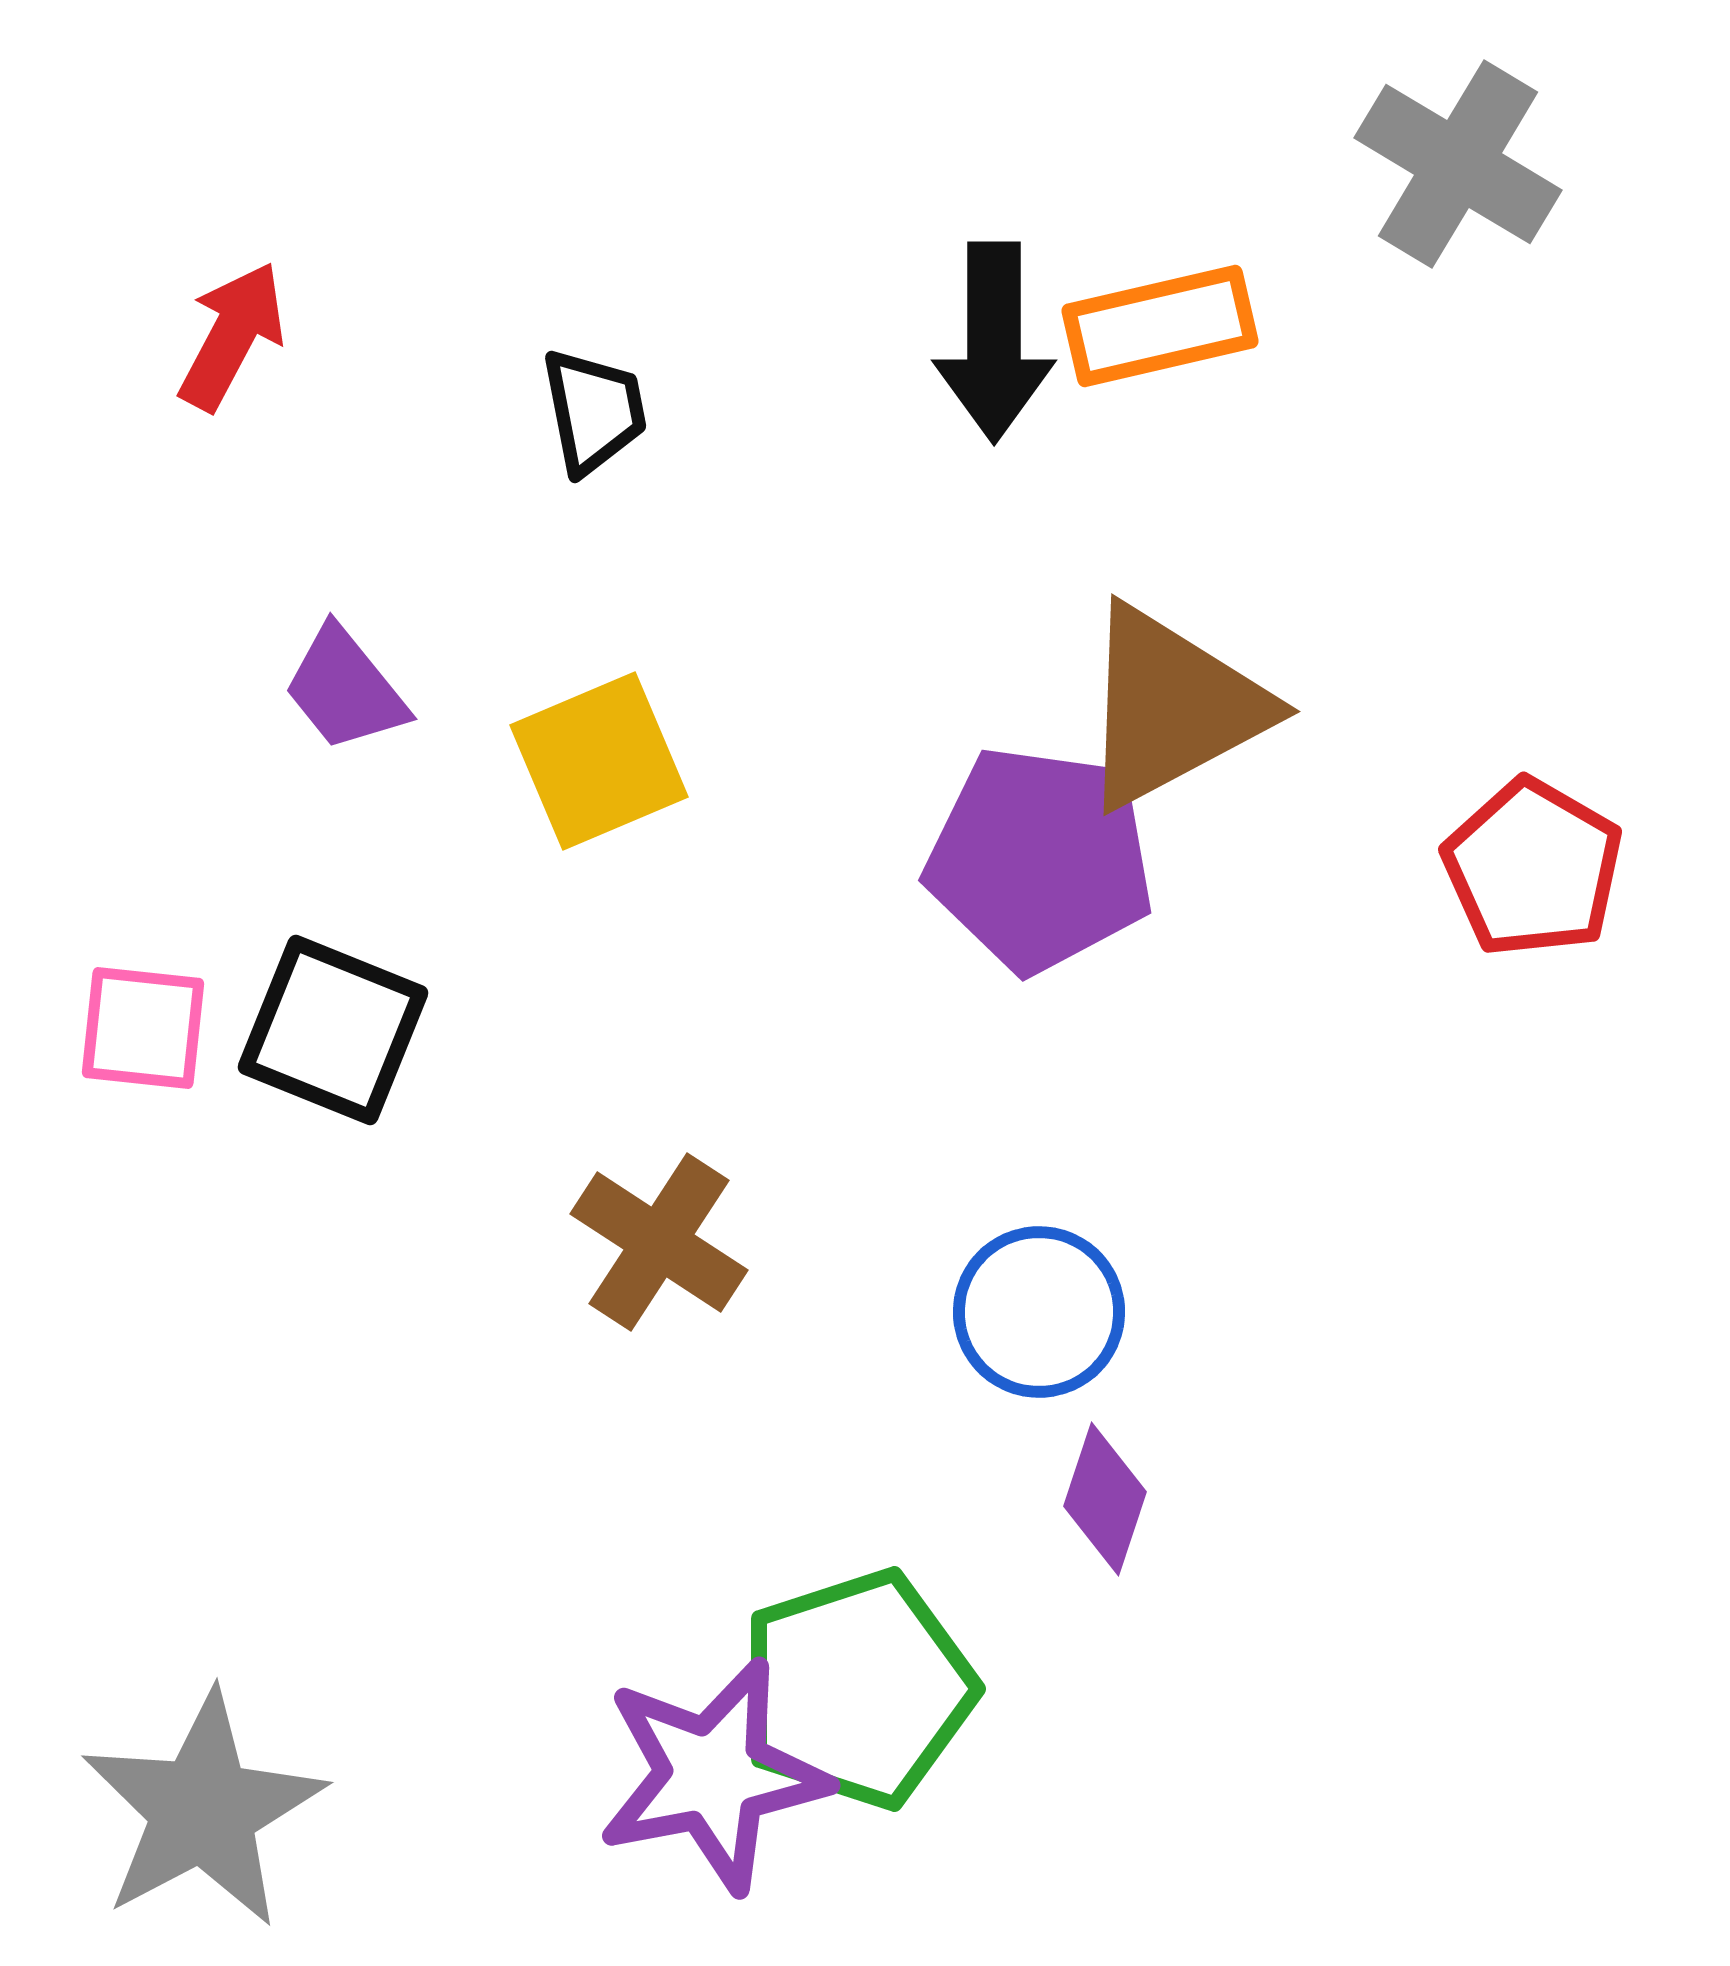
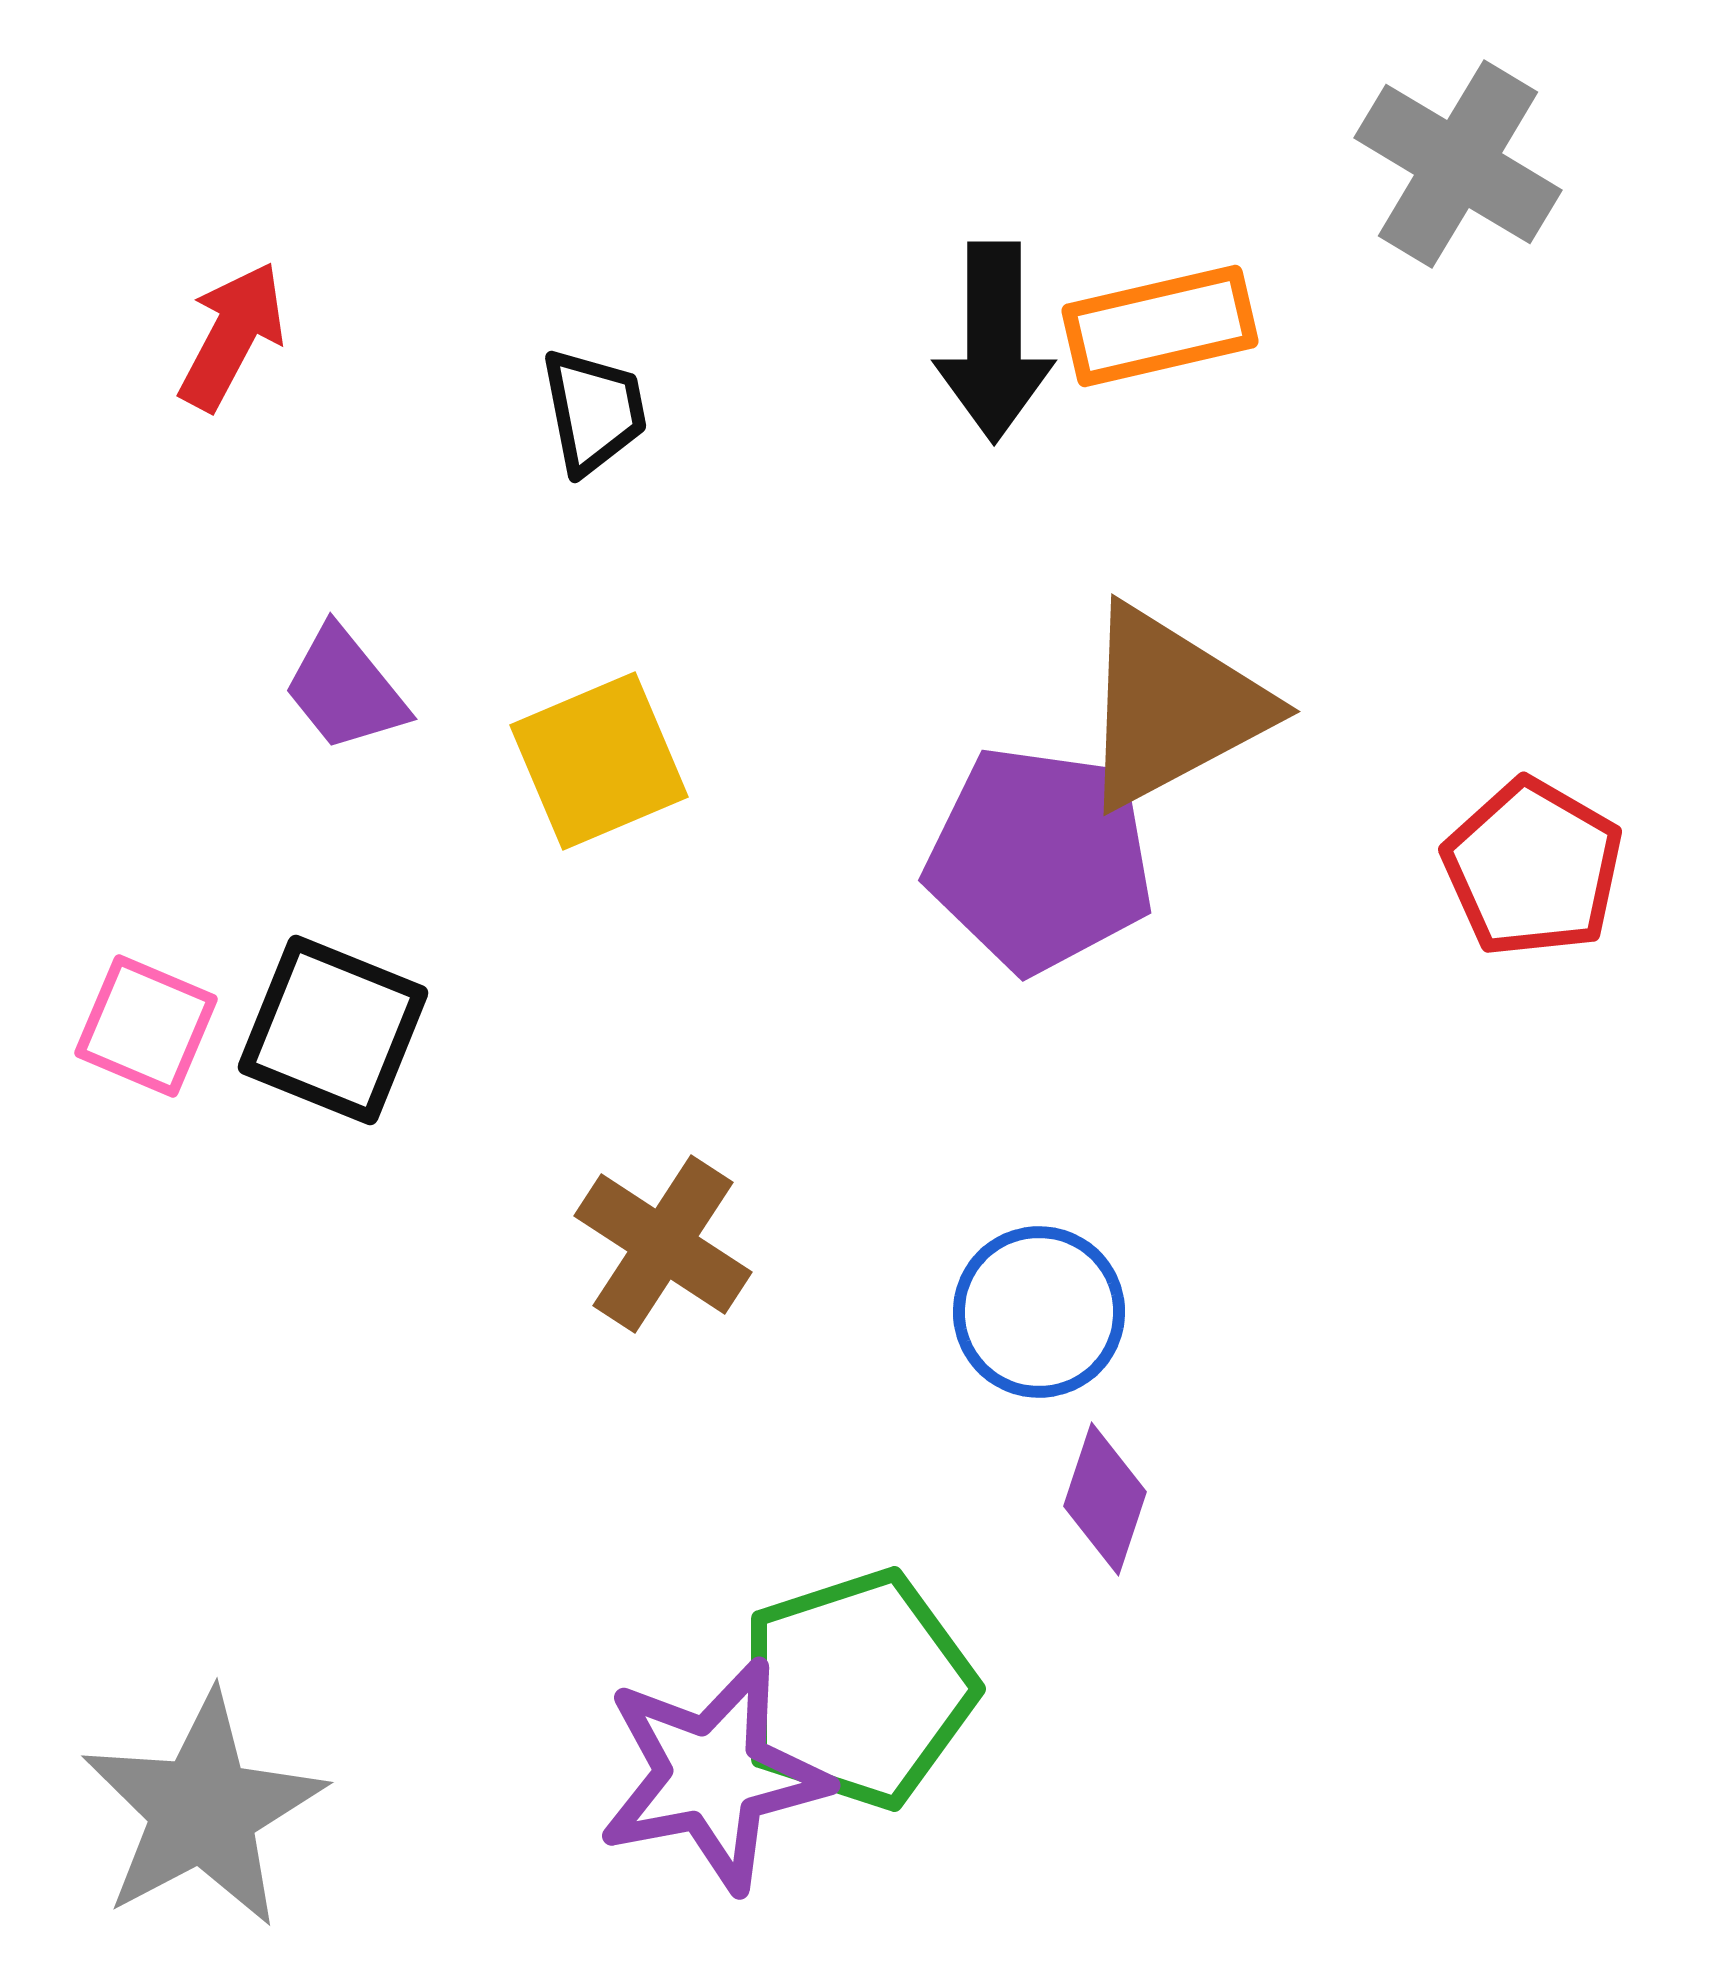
pink square: moved 3 px right, 2 px up; rotated 17 degrees clockwise
brown cross: moved 4 px right, 2 px down
